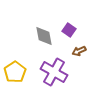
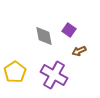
purple cross: moved 3 px down
